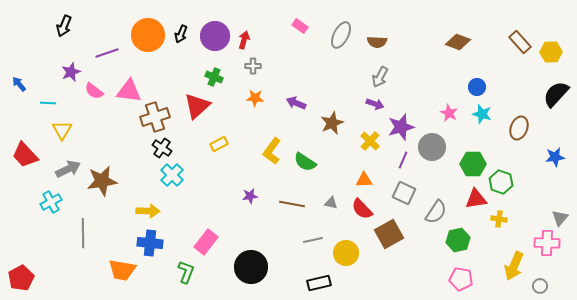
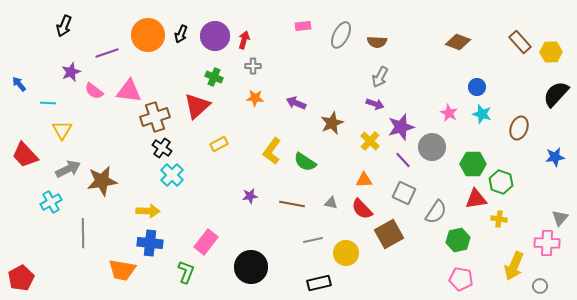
pink rectangle at (300, 26): moved 3 px right; rotated 42 degrees counterclockwise
purple line at (403, 160): rotated 66 degrees counterclockwise
